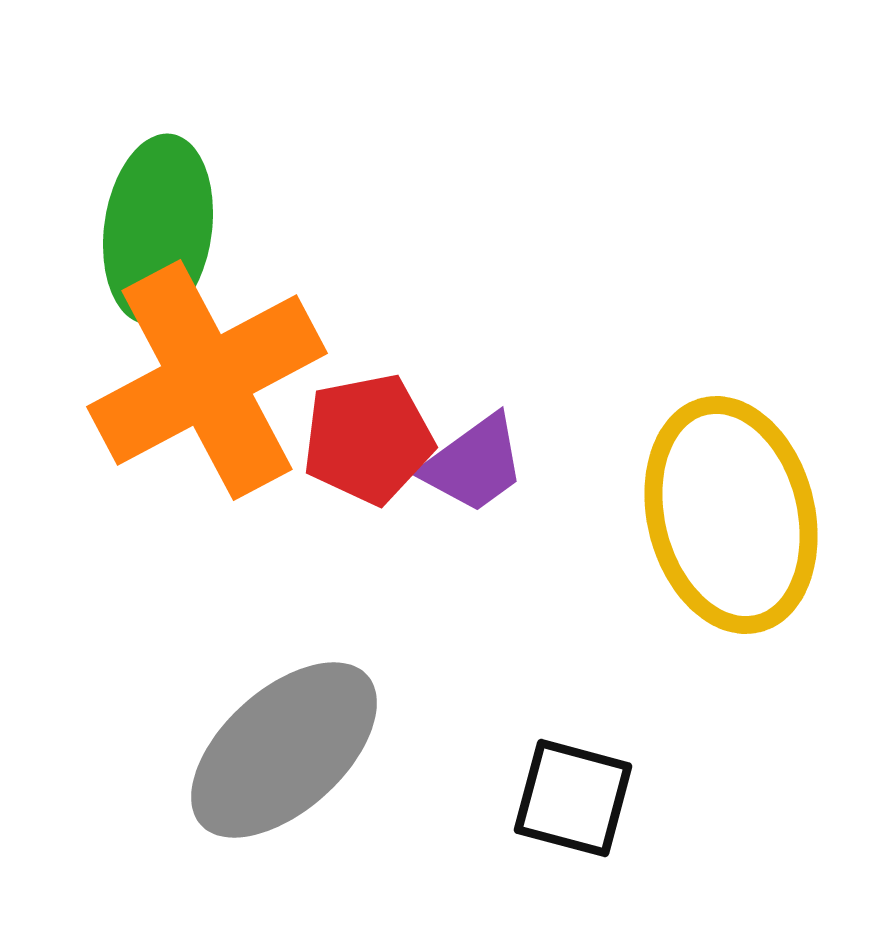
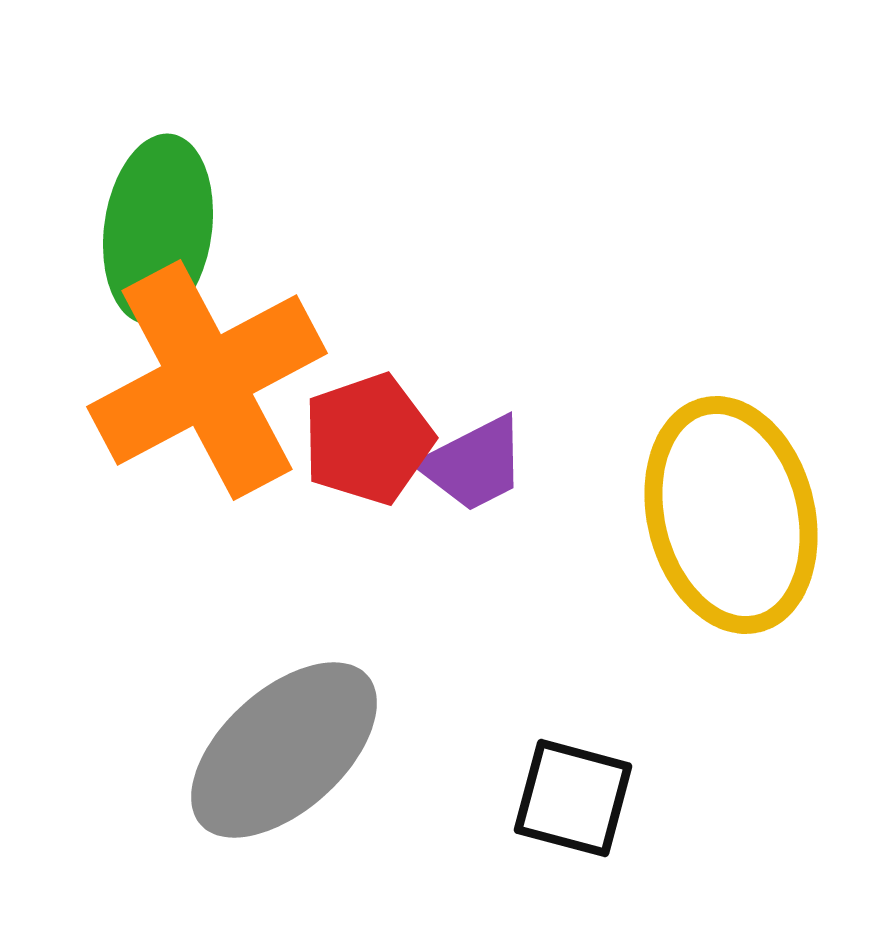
red pentagon: rotated 8 degrees counterclockwise
purple trapezoid: rotated 9 degrees clockwise
